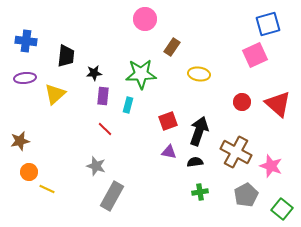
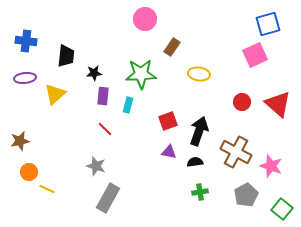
gray rectangle: moved 4 px left, 2 px down
